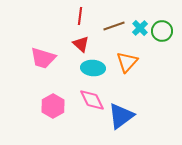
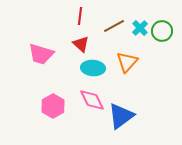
brown line: rotated 10 degrees counterclockwise
pink trapezoid: moved 2 px left, 4 px up
